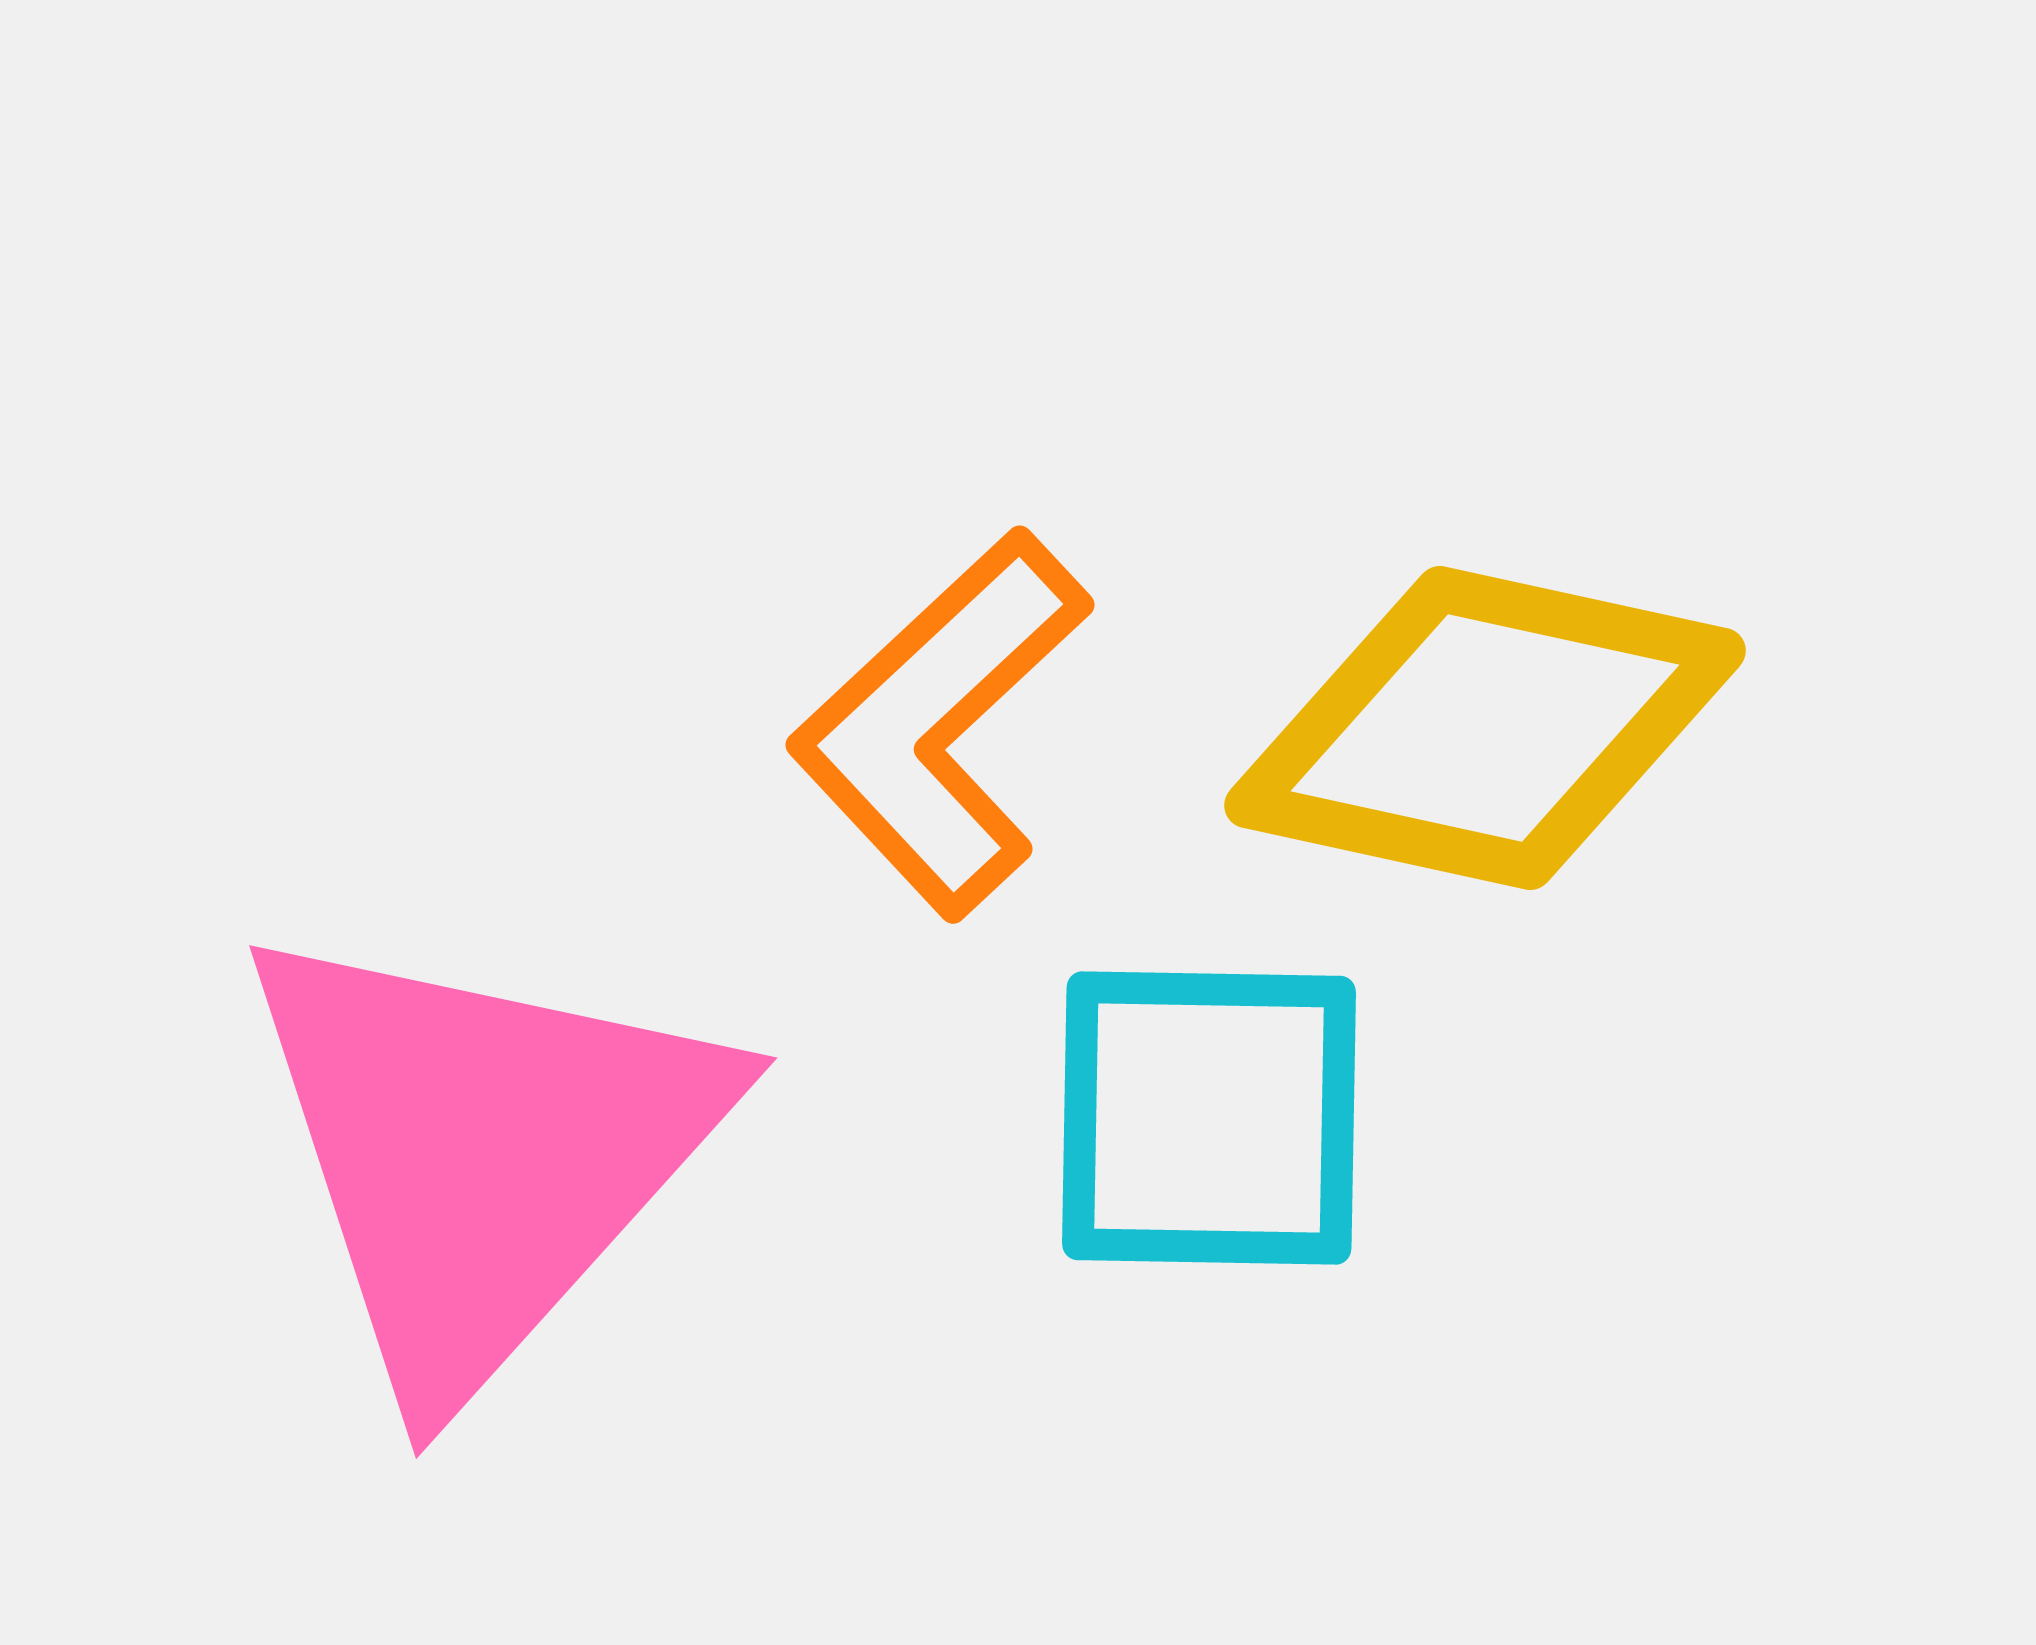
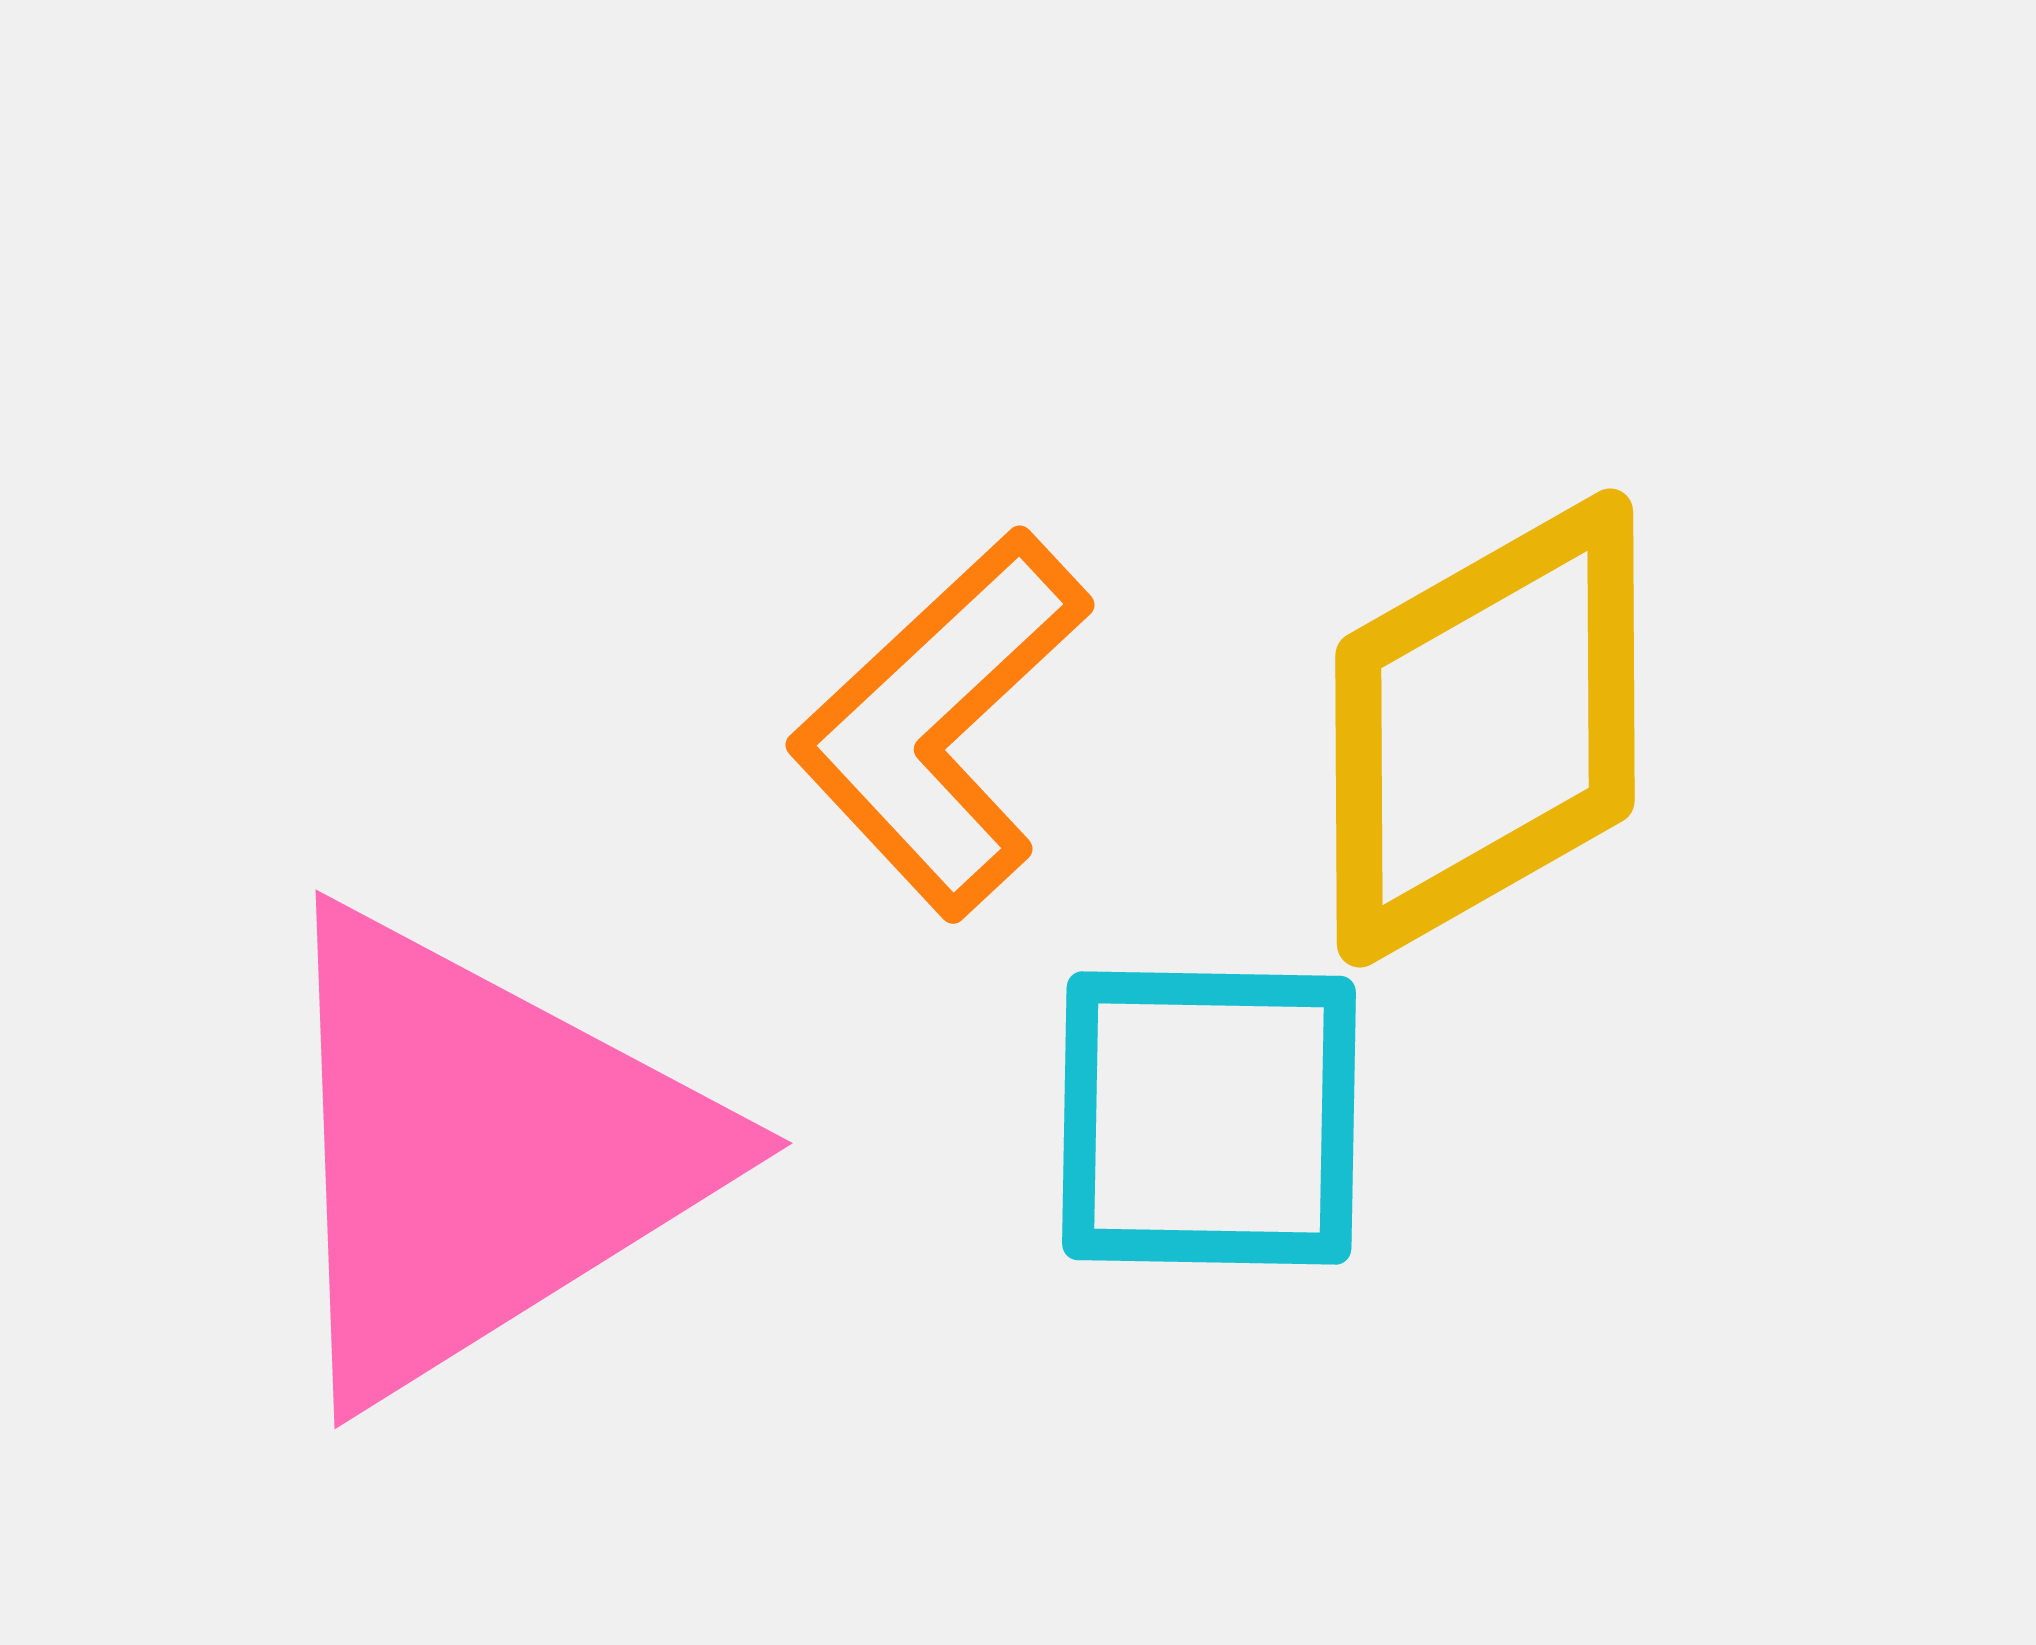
yellow diamond: rotated 42 degrees counterclockwise
pink triangle: rotated 16 degrees clockwise
